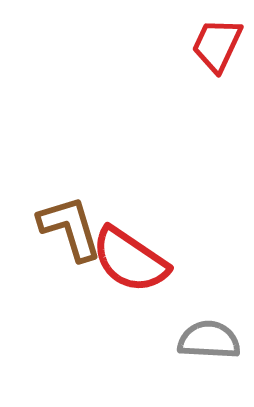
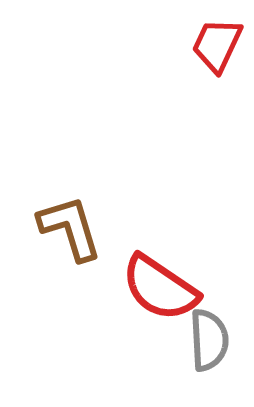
red semicircle: moved 30 px right, 28 px down
gray semicircle: rotated 84 degrees clockwise
